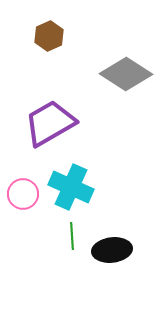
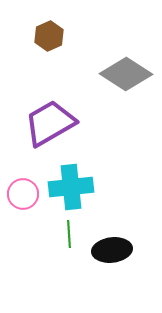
cyan cross: rotated 30 degrees counterclockwise
green line: moved 3 px left, 2 px up
